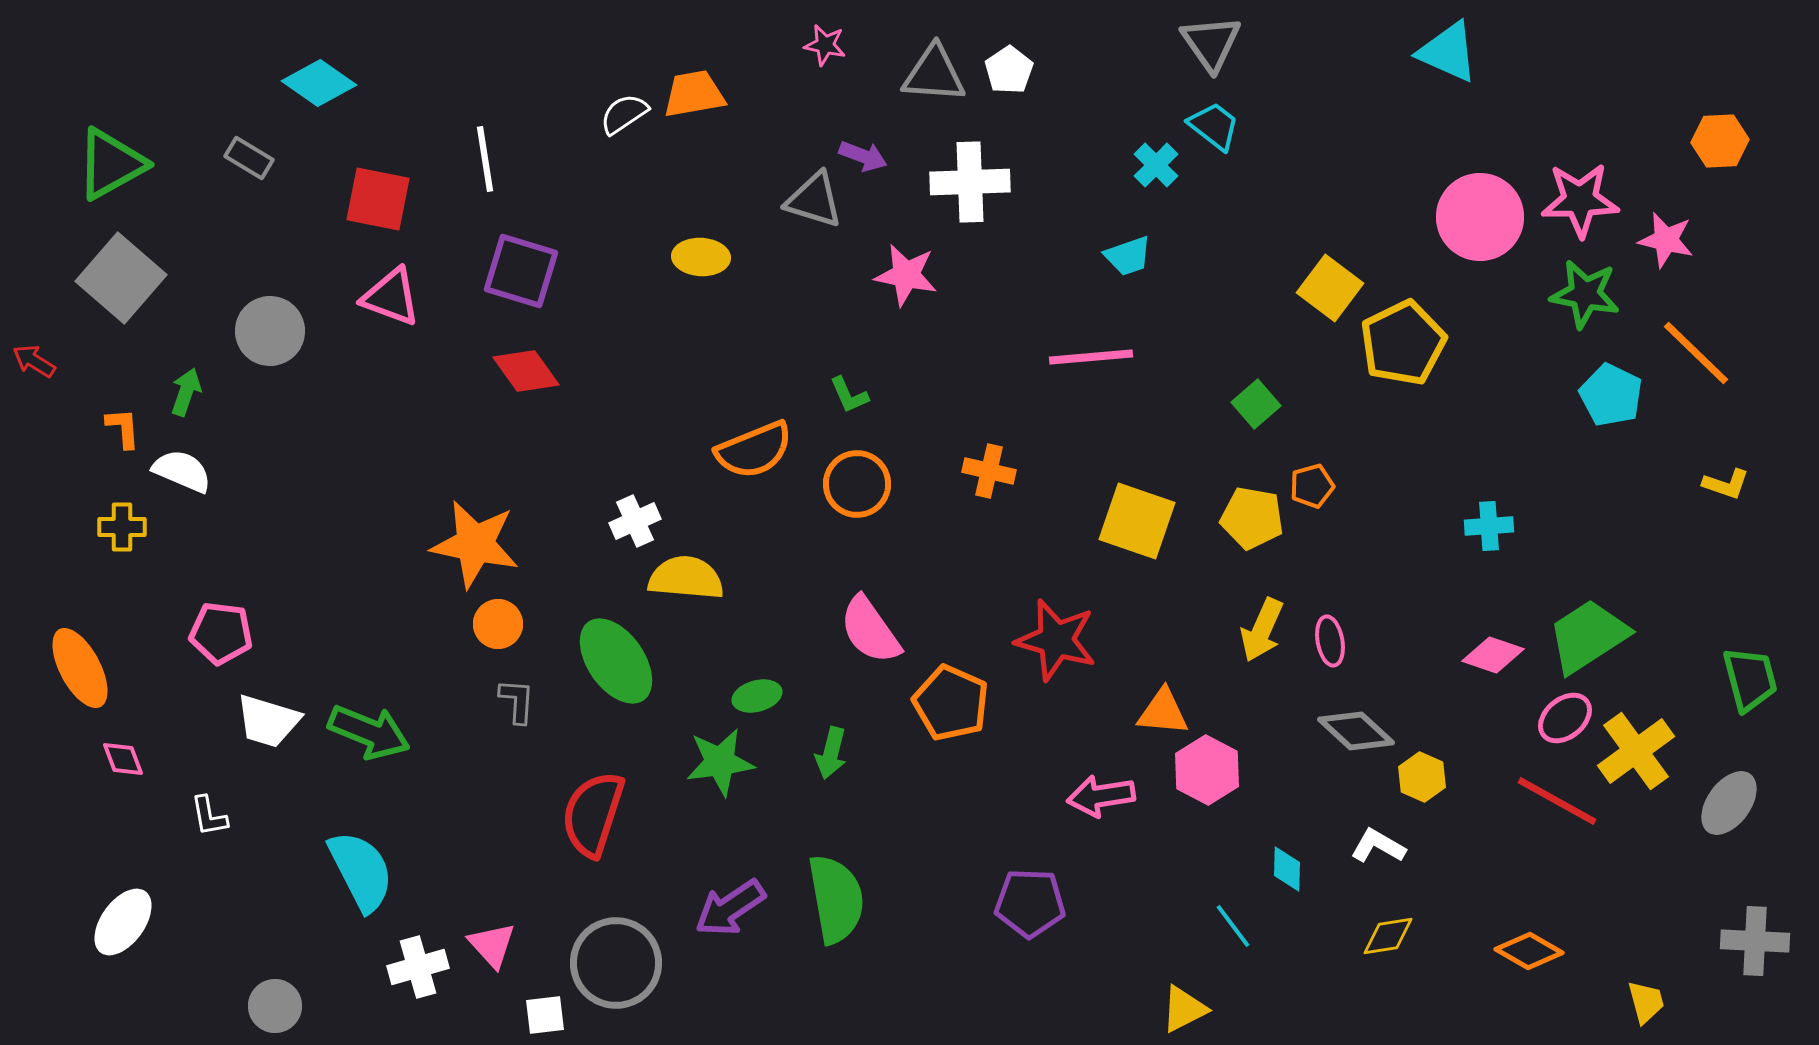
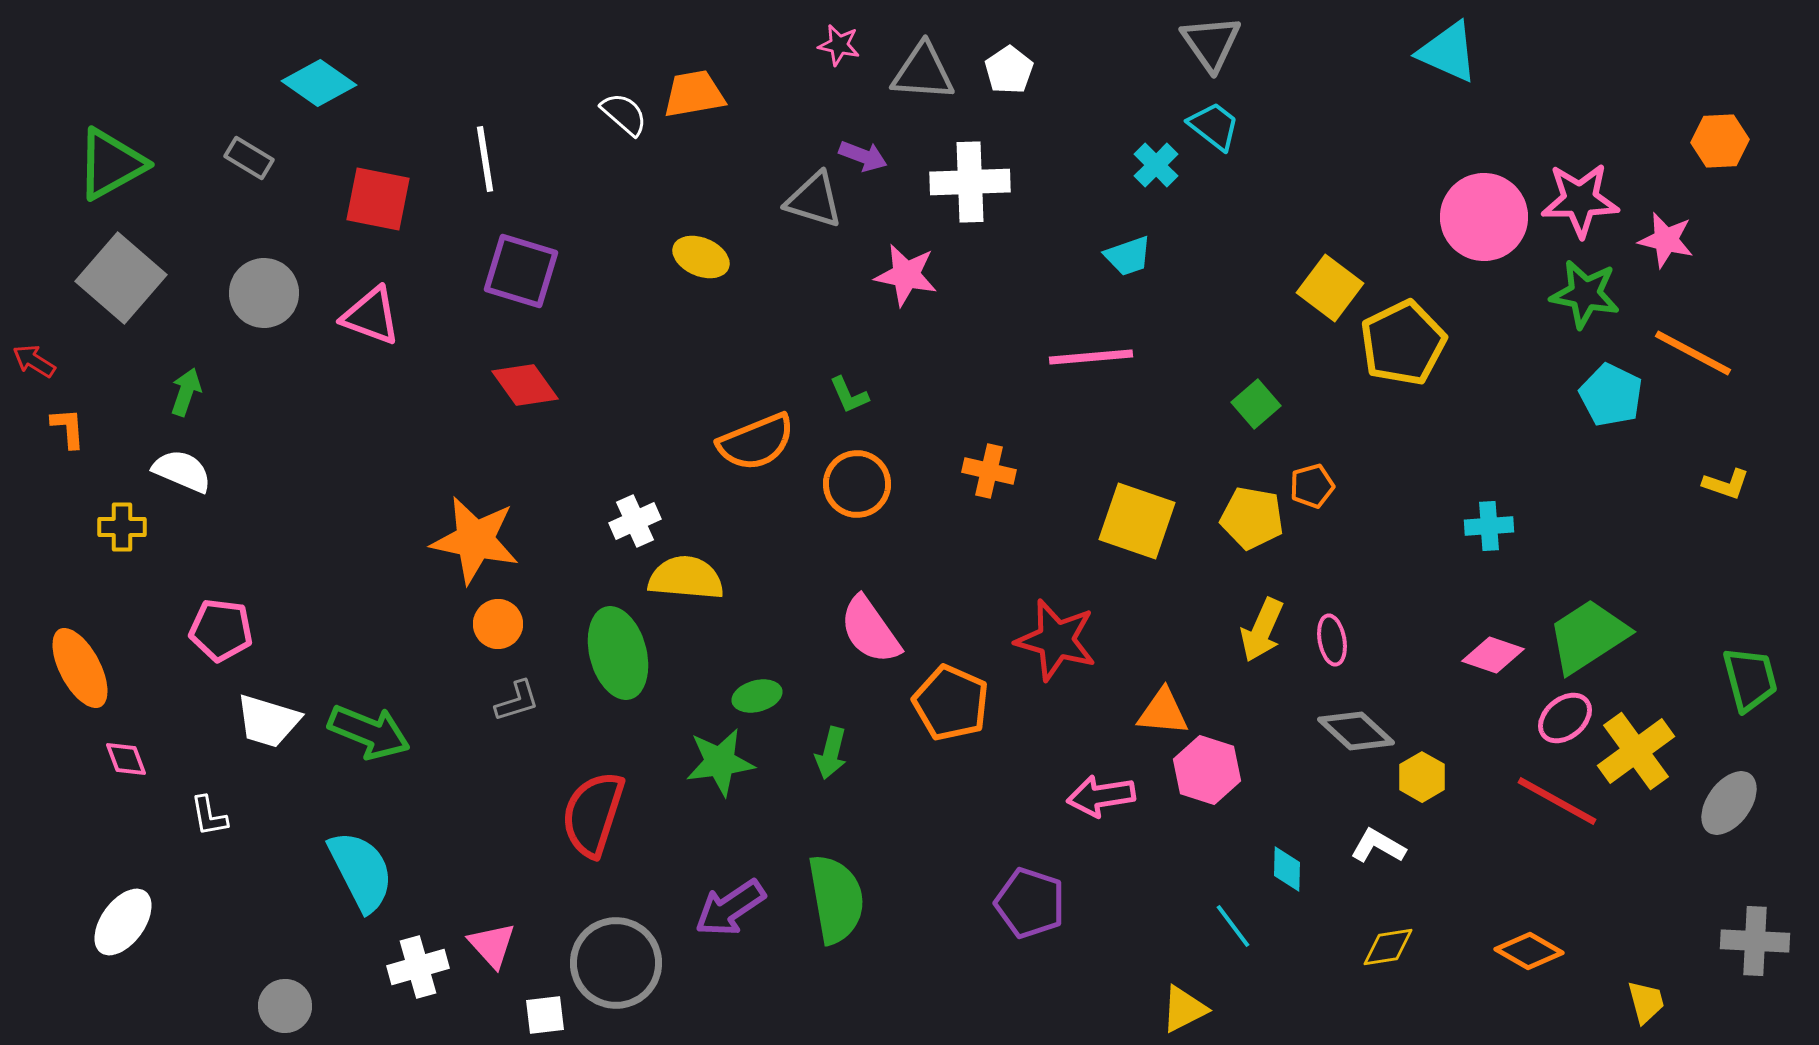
pink star at (825, 45): moved 14 px right
gray triangle at (934, 74): moved 11 px left, 2 px up
white semicircle at (624, 114): rotated 75 degrees clockwise
pink circle at (1480, 217): moved 4 px right
yellow ellipse at (701, 257): rotated 20 degrees clockwise
pink triangle at (391, 297): moved 20 px left, 19 px down
gray circle at (270, 331): moved 6 px left, 38 px up
orange line at (1696, 353): moved 3 px left; rotated 16 degrees counterclockwise
red diamond at (526, 371): moved 1 px left, 14 px down
orange L-shape at (123, 428): moved 55 px left
orange semicircle at (754, 450): moved 2 px right, 8 px up
orange star at (475, 544): moved 4 px up
pink pentagon at (221, 633): moved 3 px up
pink ellipse at (1330, 641): moved 2 px right, 1 px up
green ellipse at (616, 661): moved 2 px right, 8 px up; rotated 20 degrees clockwise
gray L-shape at (517, 701): rotated 69 degrees clockwise
pink diamond at (123, 759): moved 3 px right
pink hexagon at (1207, 770): rotated 10 degrees counterclockwise
yellow hexagon at (1422, 777): rotated 6 degrees clockwise
purple pentagon at (1030, 903): rotated 16 degrees clockwise
yellow diamond at (1388, 936): moved 11 px down
gray circle at (275, 1006): moved 10 px right
